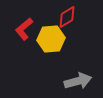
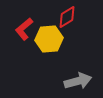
yellow hexagon: moved 2 px left
